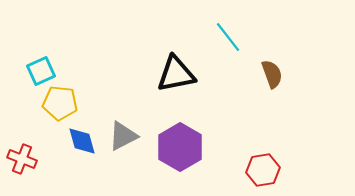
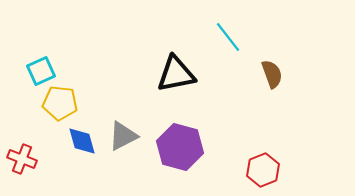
purple hexagon: rotated 15 degrees counterclockwise
red hexagon: rotated 12 degrees counterclockwise
